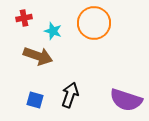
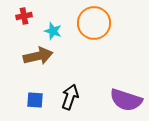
red cross: moved 2 px up
brown arrow: rotated 32 degrees counterclockwise
black arrow: moved 2 px down
blue square: rotated 12 degrees counterclockwise
